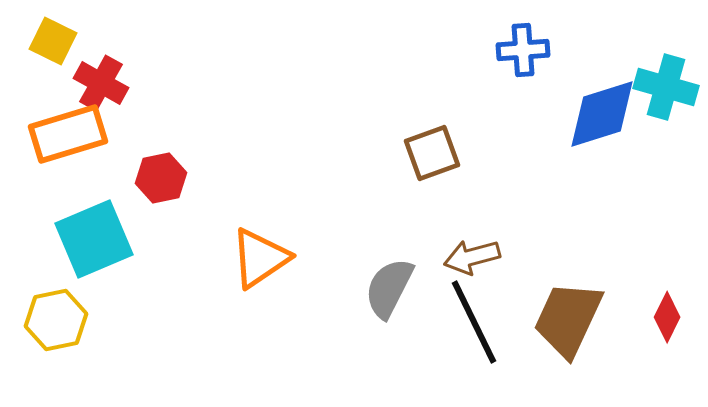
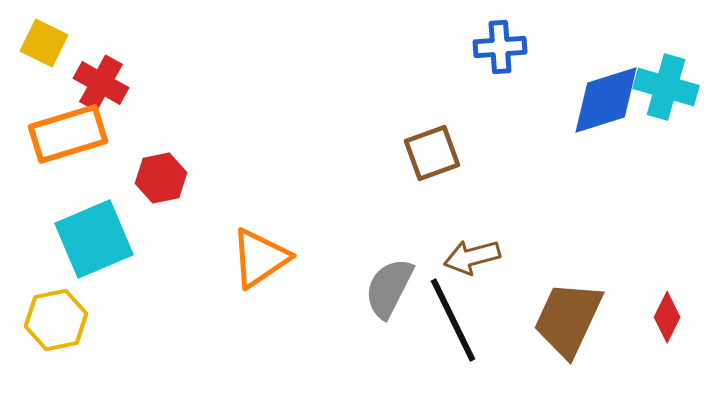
yellow square: moved 9 px left, 2 px down
blue cross: moved 23 px left, 3 px up
blue diamond: moved 4 px right, 14 px up
black line: moved 21 px left, 2 px up
